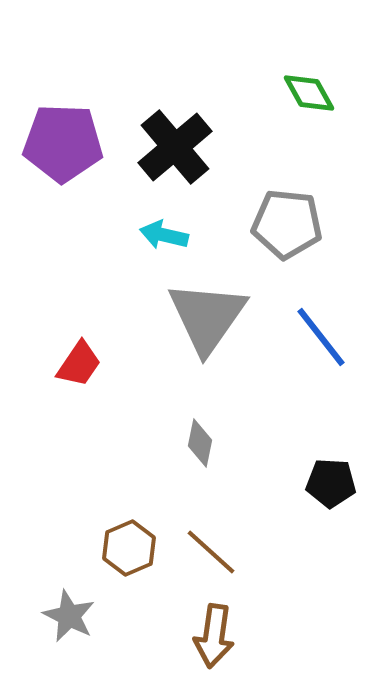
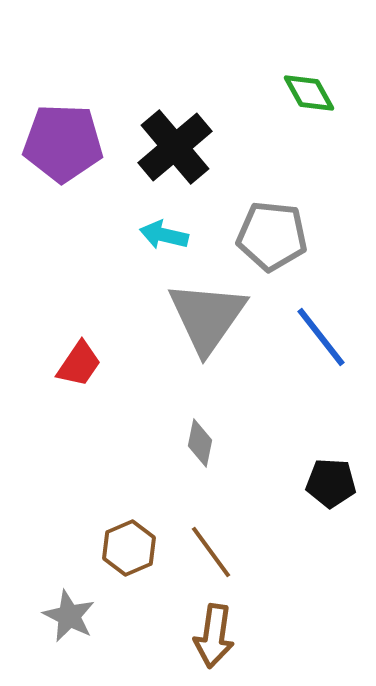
gray pentagon: moved 15 px left, 12 px down
brown line: rotated 12 degrees clockwise
